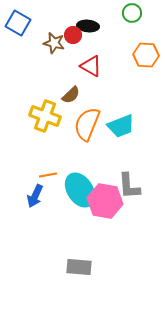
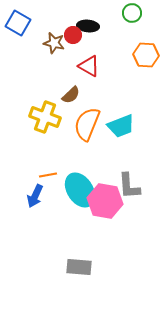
red triangle: moved 2 px left
yellow cross: moved 1 px down
